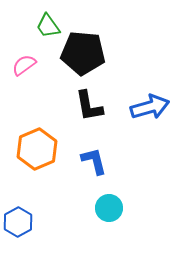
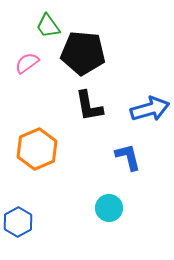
pink semicircle: moved 3 px right, 2 px up
blue arrow: moved 2 px down
blue L-shape: moved 34 px right, 4 px up
